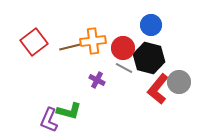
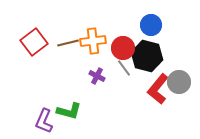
brown line: moved 2 px left, 4 px up
black hexagon: moved 2 px left, 2 px up
gray line: rotated 24 degrees clockwise
purple cross: moved 4 px up
purple L-shape: moved 5 px left, 1 px down
